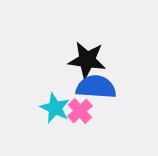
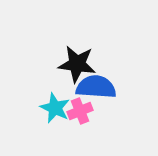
black star: moved 10 px left, 4 px down
pink cross: rotated 20 degrees clockwise
